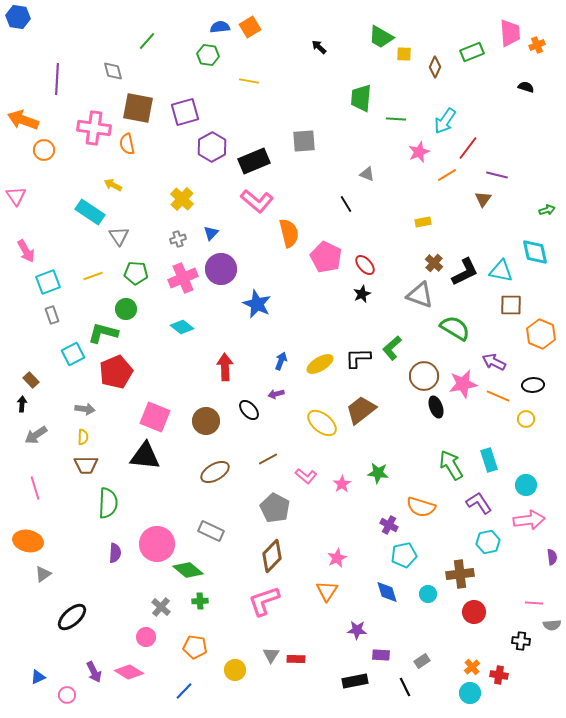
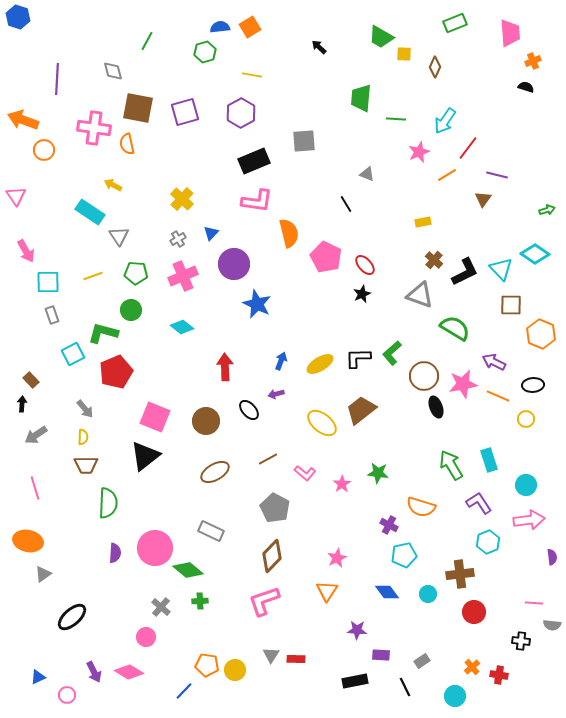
blue hexagon at (18, 17): rotated 10 degrees clockwise
green line at (147, 41): rotated 12 degrees counterclockwise
orange cross at (537, 45): moved 4 px left, 16 px down
green rectangle at (472, 52): moved 17 px left, 29 px up
green hexagon at (208, 55): moved 3 px left, 3 px up; rotated 25 degrees counterclockwise
yellow line at (249, 81): moved 3 px right, 6 px up
purple hexagon at (212, 147): moved 29 px right, 34 px up
pink L-shape at (257, 201): rotated 32 degrees counterclockwise
gray cross at (178, 239): rotated 14 degrees counterclockwise
cyan diamond at (535, 252): moved 2 px down; rotated 44 degrees counterclockwise
brown cross at (434, 263): moved 3 px up
purple circle at (221, 269): moved 13 px right, 5 px up
cyan triangle at (501, 271): moved 2 px up; rotated 35 degrees clockwise
pink cross at (183, 278): moved 2 px up
cyan square at (48, 282): rotated 20 degrees clockwise
green circle at (126, 309): moved 5 px right, 1 px down
green L-shape at (392, 348): moved 5 px down
gray arrow at (85, 409): rotated 42 degrees clockwise
black triangle at (145, 456): rotated 44 degrees counterclockwise
pink L-shape at (306, 476): moved 1 px left, 3 px up
cyan hexagon at (488, 542): rotated 10 degrees counterclockwise
pink circle at (157, 544): moved 2 px left, 4 px down
blue diamond at (387, 592): rotated 20 degrees counterclockwise
gray semicircle at (552, 625): rotated 12 degrees clockwise
orange pentagon at (195, 647): moved 12 px right, 18 px down
cyan circle at (470, 693): moved 15 px left, 3 px down
